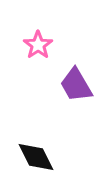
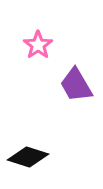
black diamond: moved 8 px left; rotated 45 degrees counterclockwise
